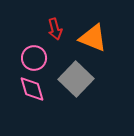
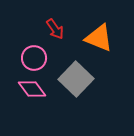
red arrow: rotated 20 degrees counterclockwise
orange triangle: moved 6 px right
pink diamond: rotated 20 degrees counterclockwise
